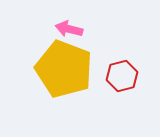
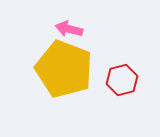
red hexagon: moved 4 px down
